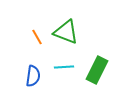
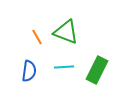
blue semicircle: moved 4 px left, 5 px up
